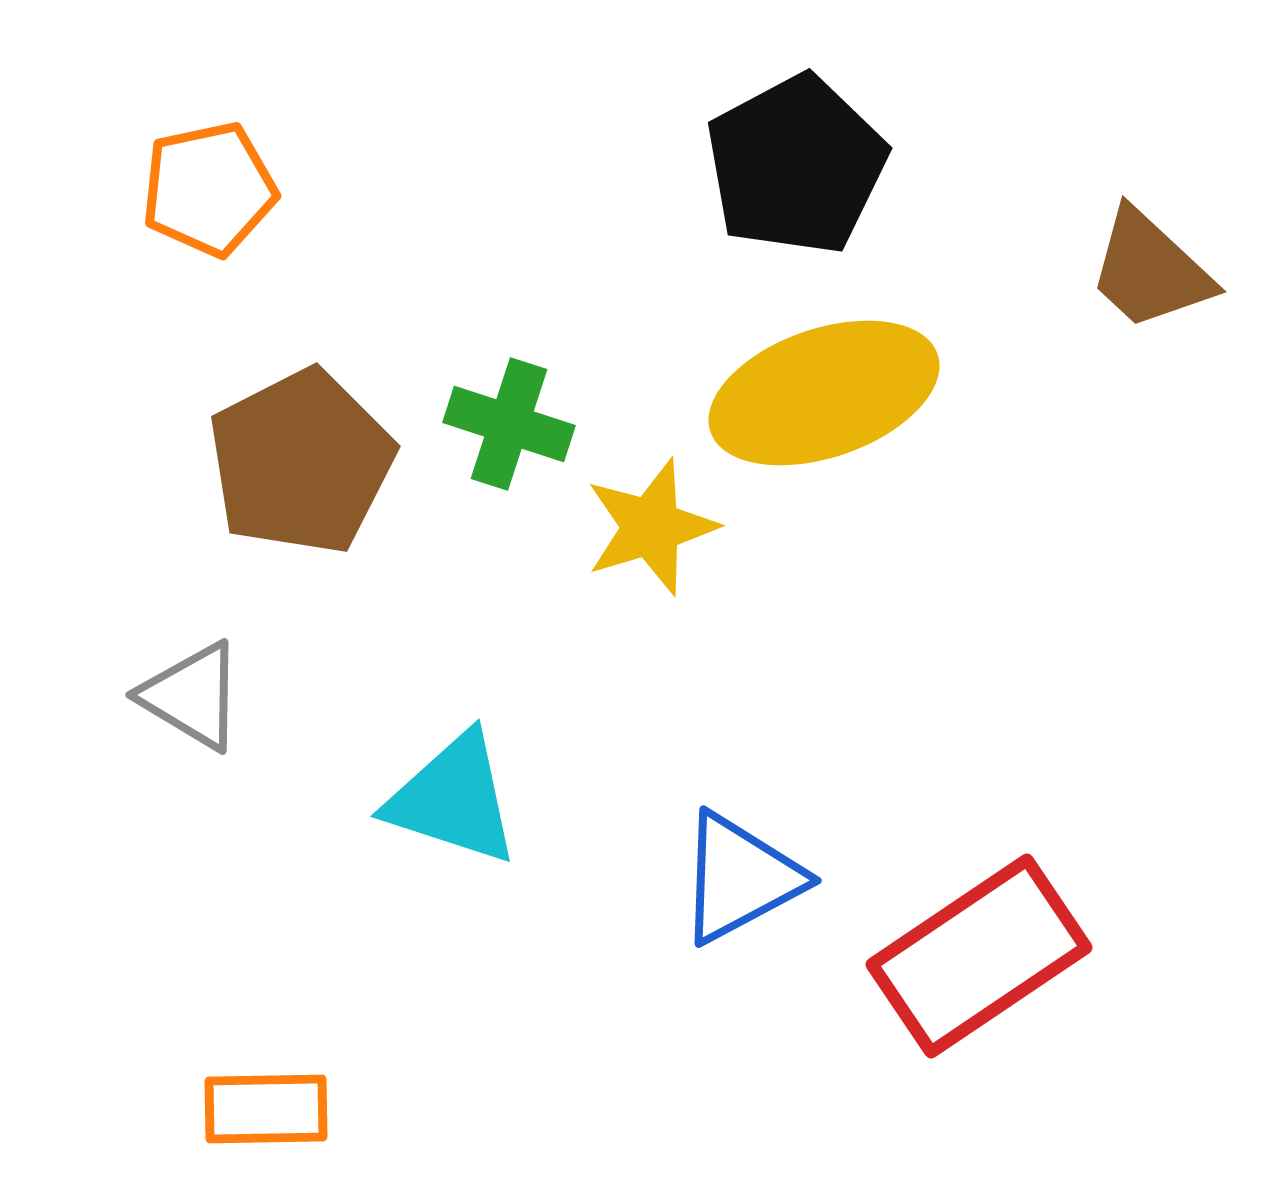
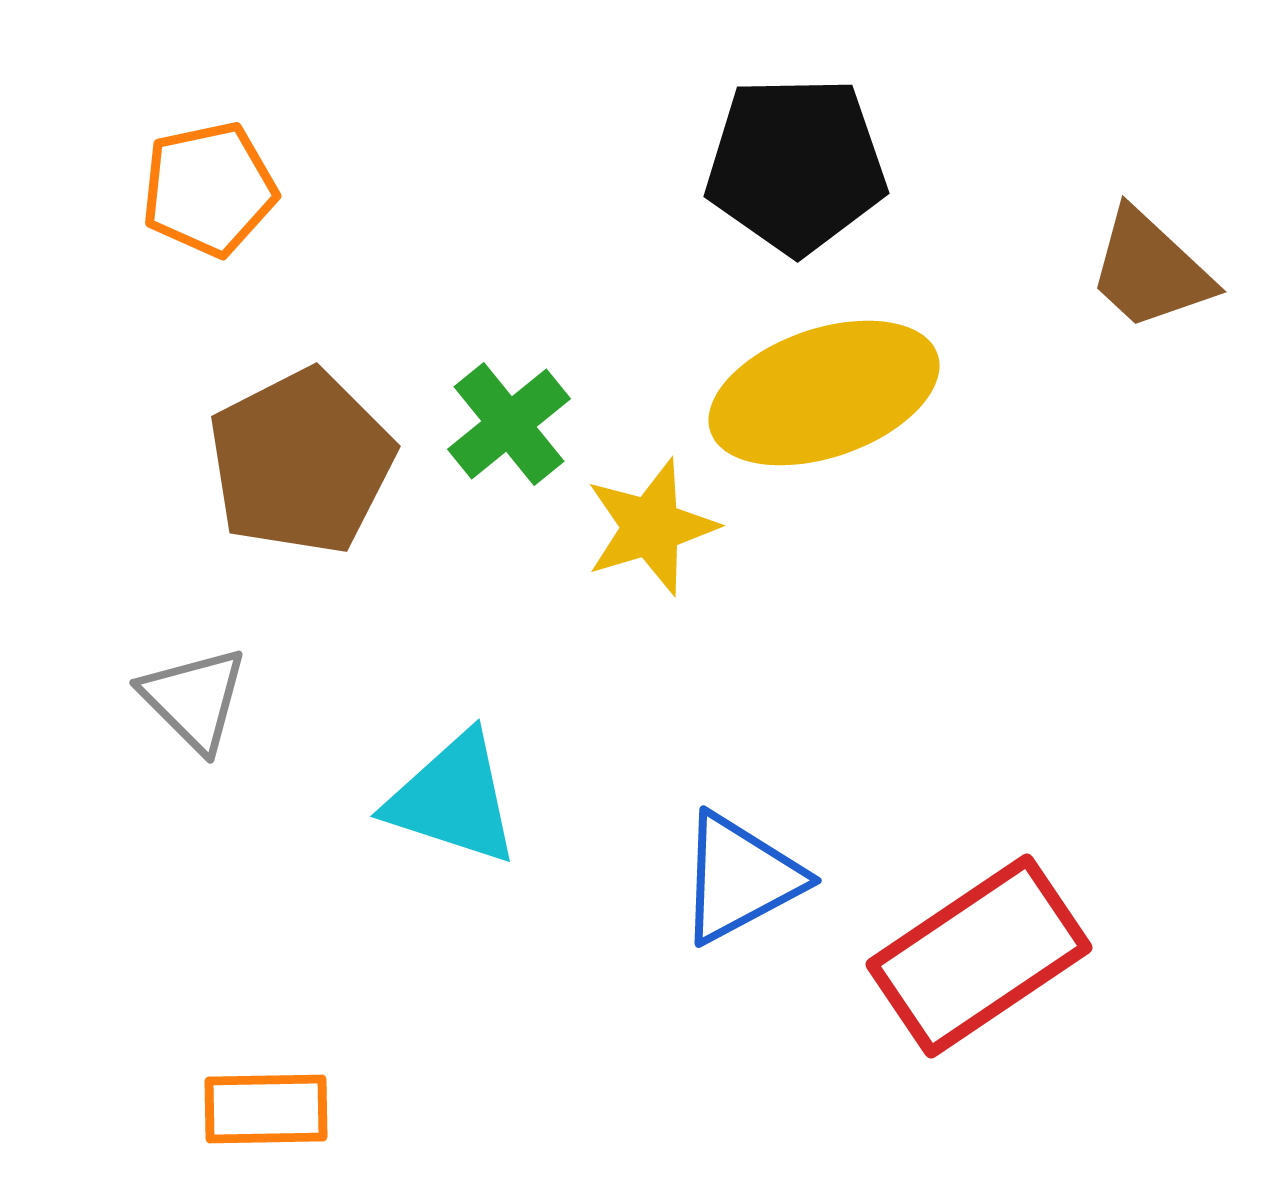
black pentagon: rotated 27 degrees clockwise
green cross: rotated 33 degrees clockwise
gray triangle: moved 2 px right, 3 px down; rotated 14 degrees clockwise
